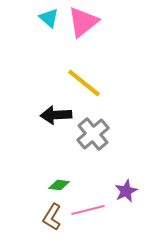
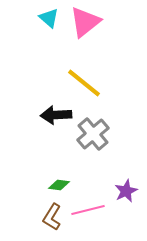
pink triangle: moved 2 px right
